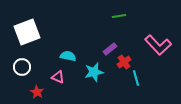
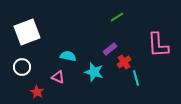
green line: moved 2 px left, 1 px down; rotated 24 degrees counterclockwise
pink L-shape: rotated 40 degrees clockwise
cyan star: rotated 30 degrees clockwise
